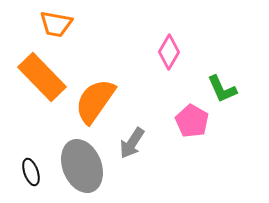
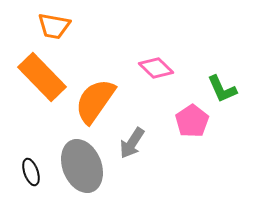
orange trapezoid: moved 2 px left, 2 px down
pink diamond: moved 13 px left, 16 px down; rotated 76 degrees counterclockwise
pink pentagon: rotated 8 degrees clockwise
